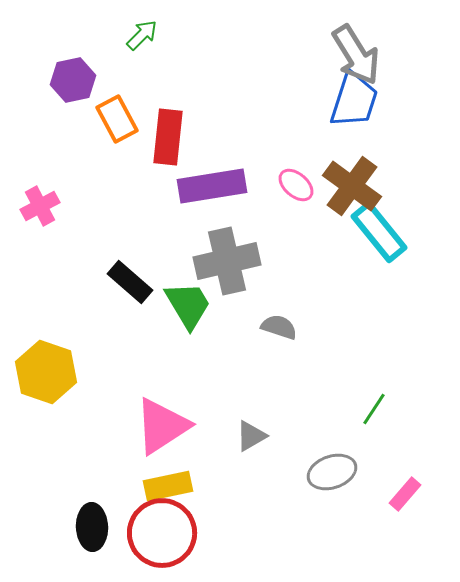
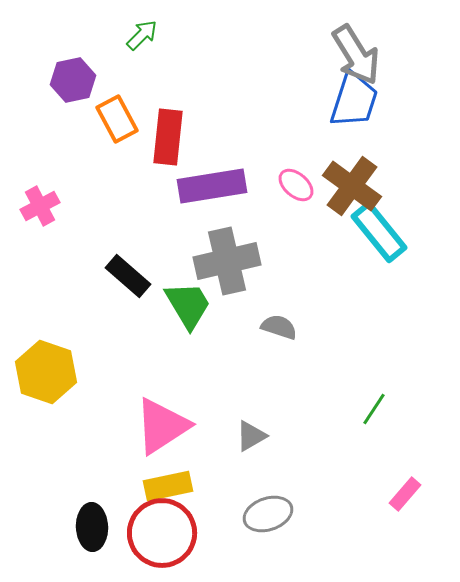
black rectangle: moved 2 px left, 6 px up
gray ellipse: moved 64 px left, 42 px down
